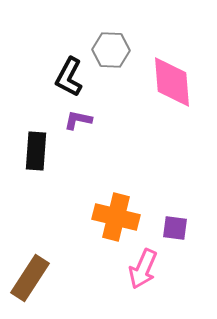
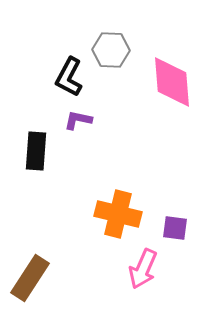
orange cross: moved 2 px right, 3 px up
